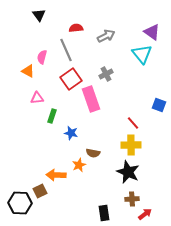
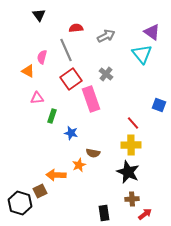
gray cross: rotated 24 degrees counterclockwise
black hexagon: rotated 15 degrees clockwise
